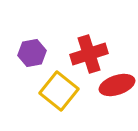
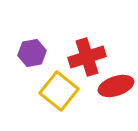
red cross: moved 2 px left, 3 px down
red ellipse: moved 1 px left, 1 px down
